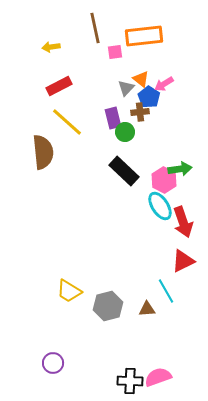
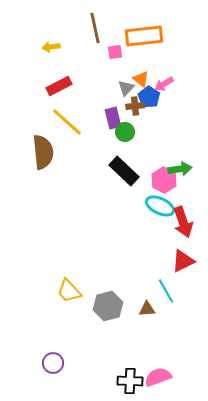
brown cross: moved 5 px left, 6 px up
cyan ellipse: rotated 32 degrees counterclockwise
yellow trapezoid: rotated 16 degrees clockwise
